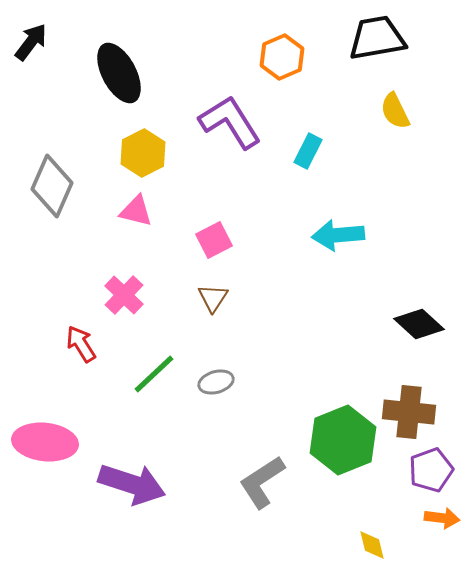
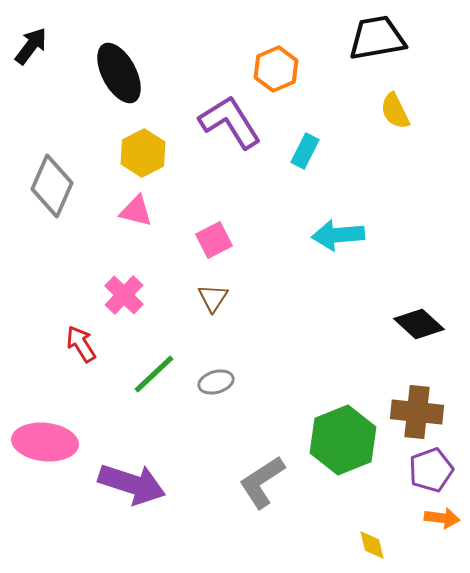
black arrow: moved 4 px down
orange hexagon: moved 6 px left, 12 px down
cyan rectangle: moved 3 px left
brown cross: moved 8 px right
